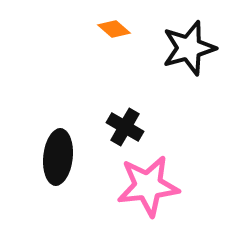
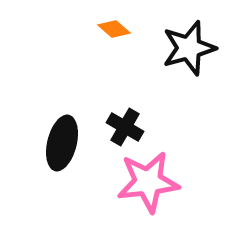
black ellipse: moved 4 px right, 14 px up; rotated 8 degrees clockwise
pink star: moved 4 px up
